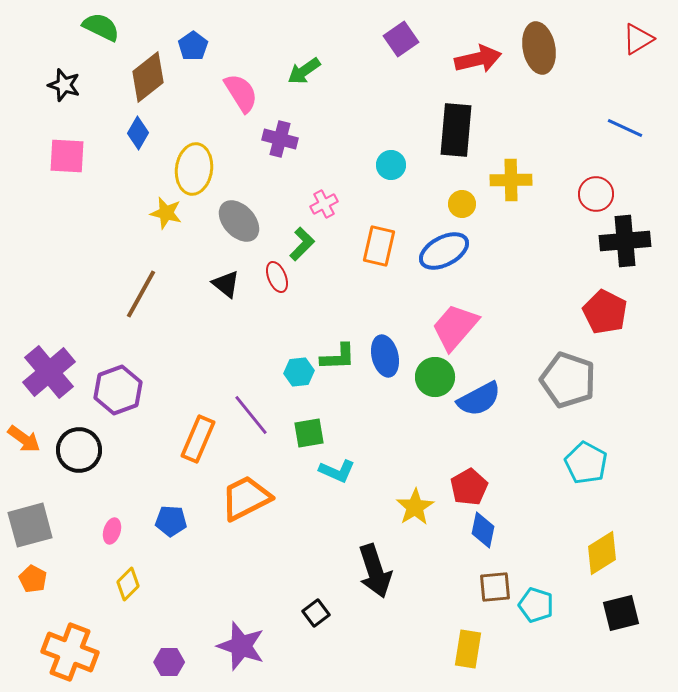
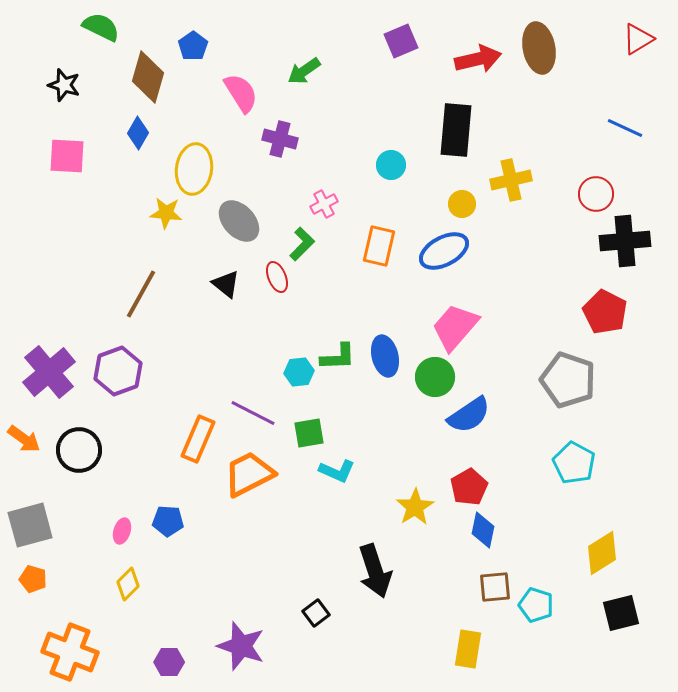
purple square at (401, 39): moved 2 px down; rotated 12 degrees clockwise
brown diamond at (148, 77): rotated 36 degrees counterclockwise
yellow cross at (511, 180): rotated 12 degrees counterclockwise
yellow star at (166, 213): rotated 8 degrees counterclockwise
purple hexagon at (118, 390): moved 19 px up
blue semicircle at (479, 399): moved 10 px left, 16 px down; rotated 6 degrees counterclockwise
purple line at (251, 415): moved 2 px right, 2 px up; rotated 24 degrees counterclockwise
cyan pentagon at (586, 463): moved 12 px left
orange trapezoid at (246, 498): moved 3 px right, 24 px up
blue pentagon at (171, 521): moved 3 px left
pink ellipse at (112, 531): moved 10 px right
orange pentagon at (33, 579): rotated 12 degrees counterclockwise
